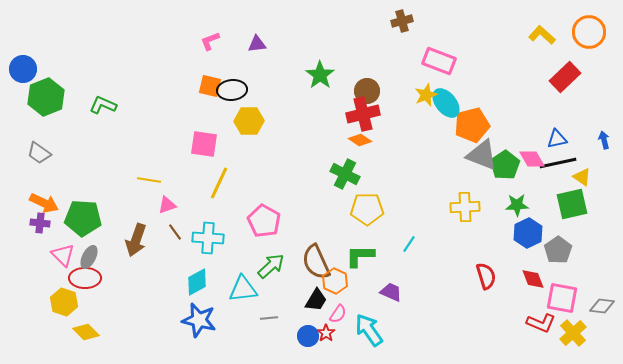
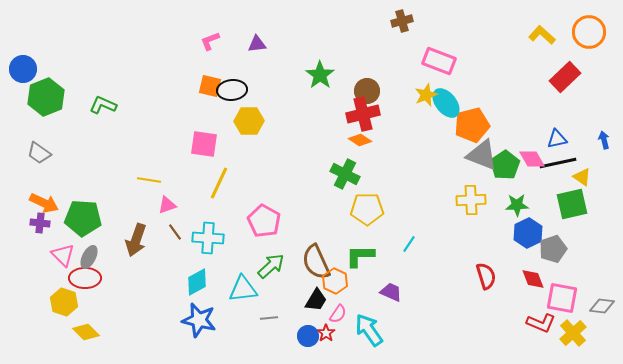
yellow cross at (465, 207): moved 6 px right, 7 px up
gray pentagon at (558, 250): moved 5 px left, 1 px up; rotated 16 degrees clockwise
